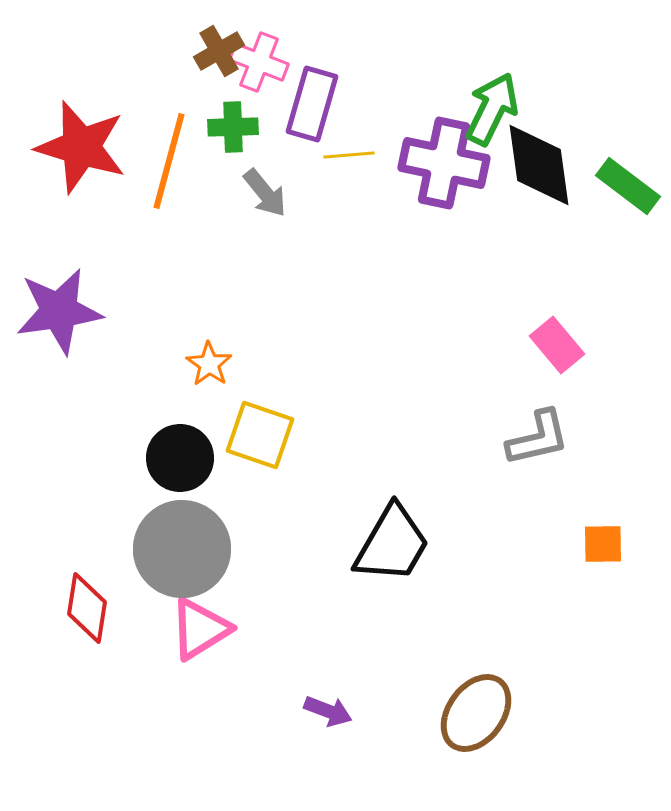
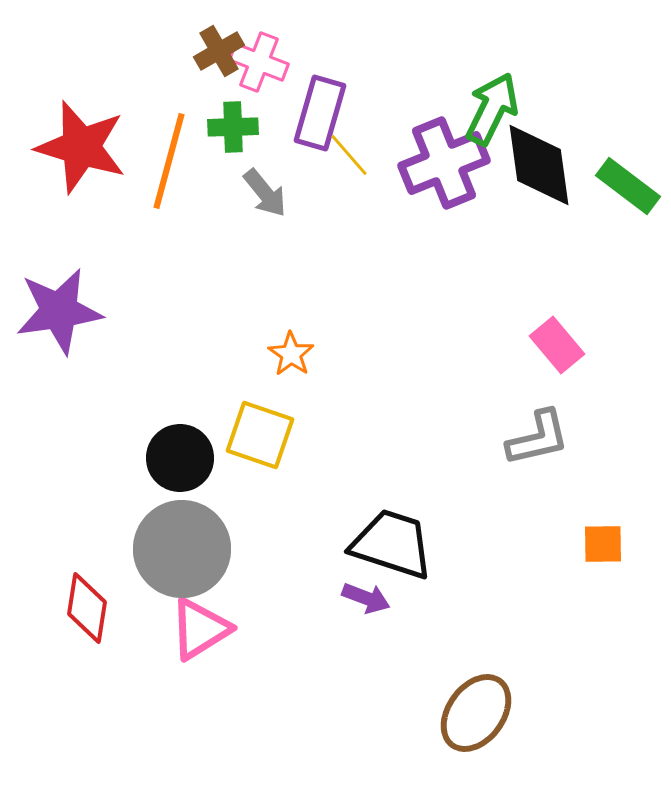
purple rectangle: moved 8 px right, 9 px down
yellow line: rotated 54 degrees clockwise
purple cross: rotated 34 degrees counterclockwise
orange star: moved 82 px right, 10 px up
black trapezoid: rotated 102 degrees counterclockwise
purple arrow: moved 38 px right, 113 px up
